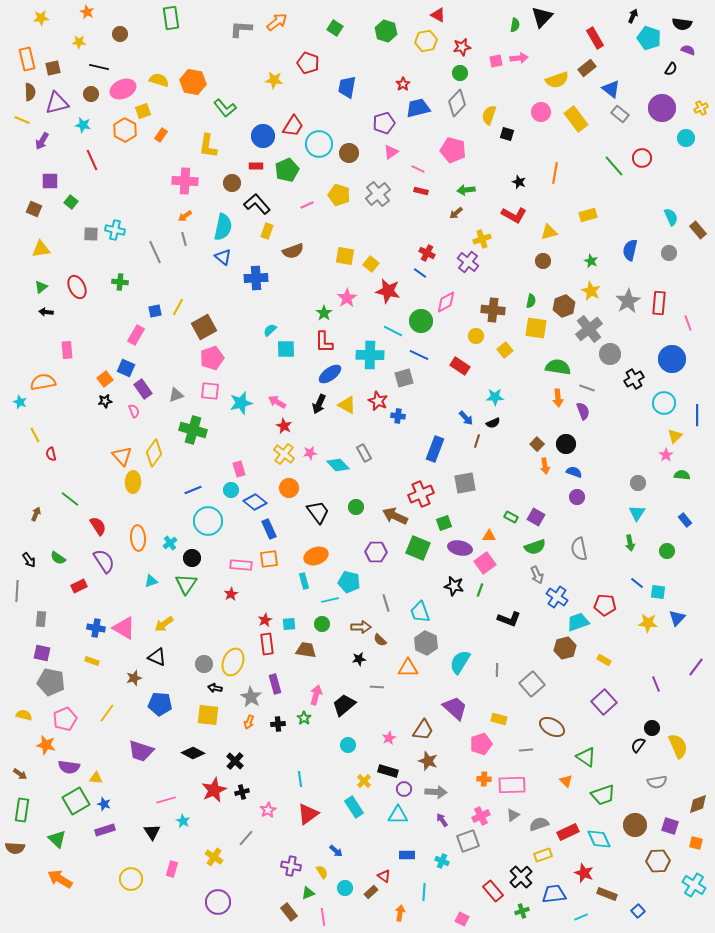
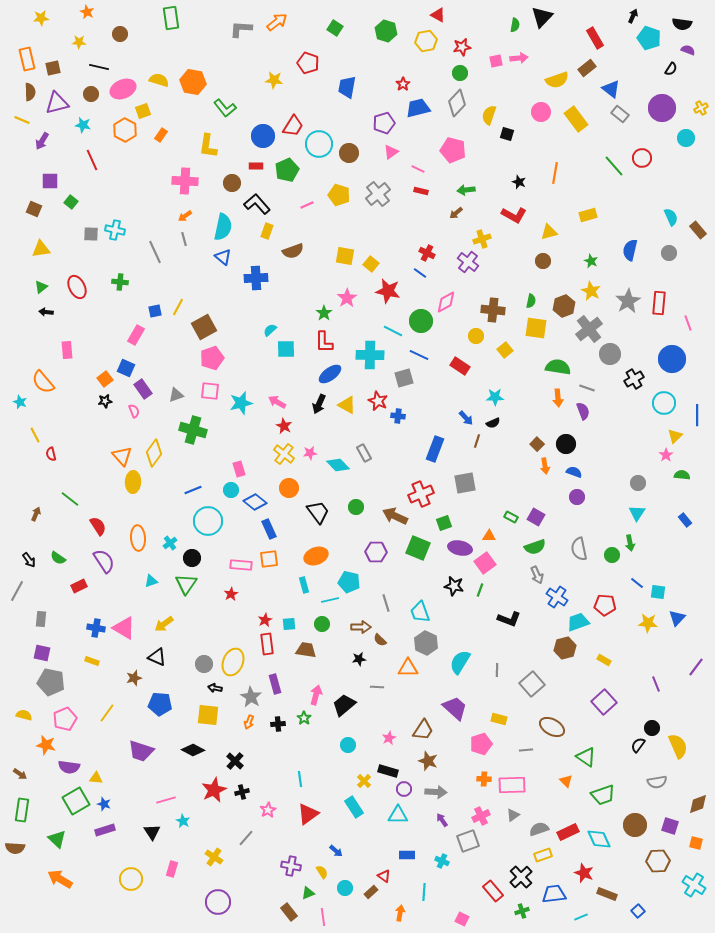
orange semicircle at (43, 382): rotated 120 degrees counterclockwise
green circle at (667, 551): moved 55 px left, 4 px down
cyan rectangle at (304, 581): moved 4 px down
gray line at (17, 591): rotated 25 degrees clockwise
black diamond at (193, 753): moved 3 px up
gray semicircle at (539, 824): moved 5 px down
